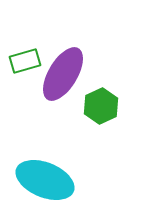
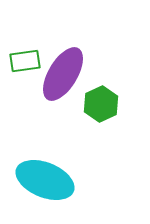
green rectangle: rotated 8 degrees clockwise
green hexagon: moved 2 px up
